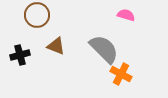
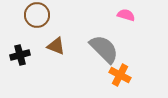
orange cross: moved 1 px left, 1 px down
